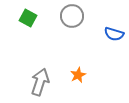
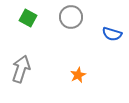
gray circle: moved 1 px left, 1 px down
blue semicircle: moved 2 px left
gray arrow: moved 19 px left, 13 px up
